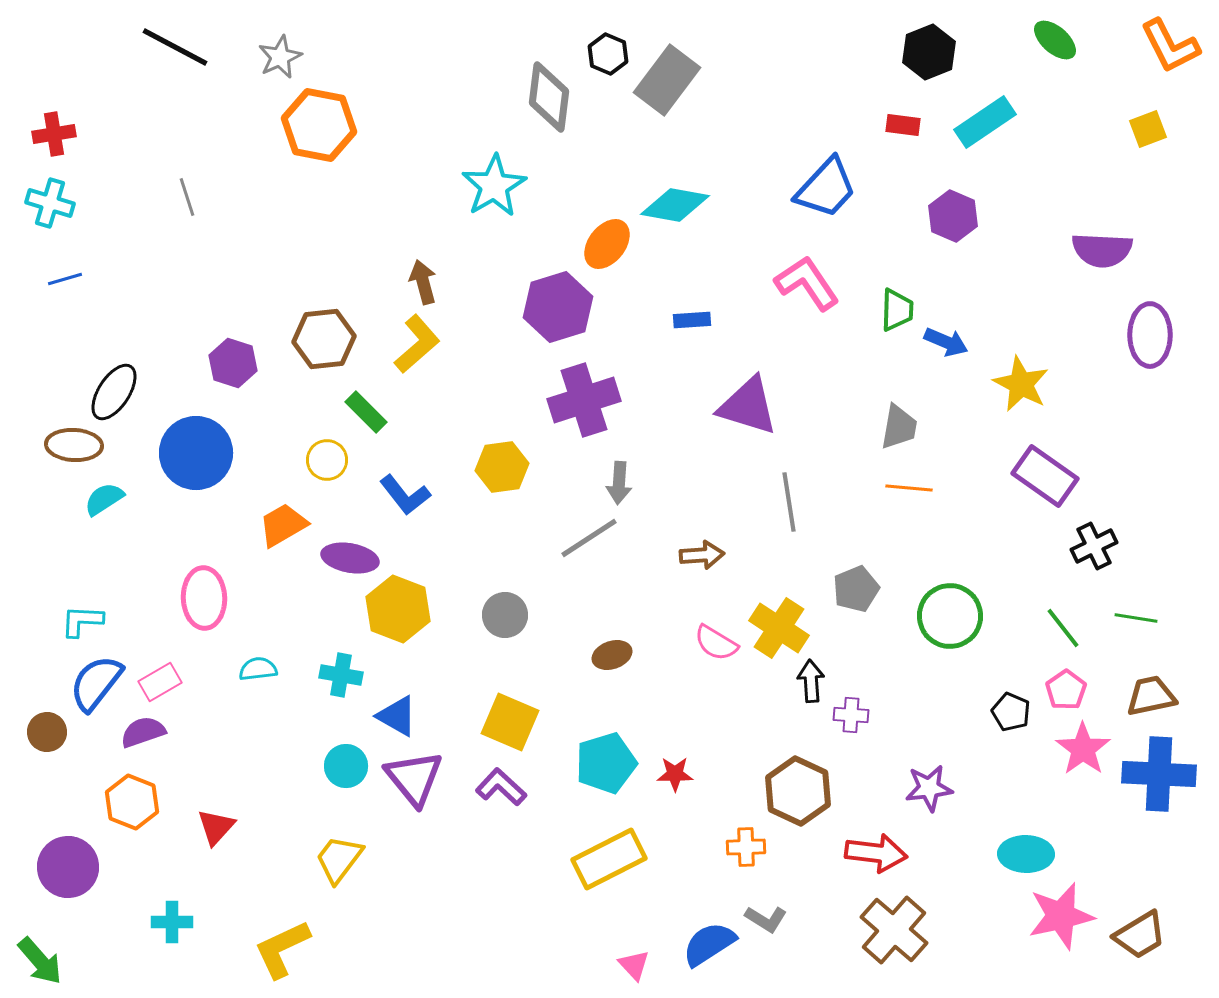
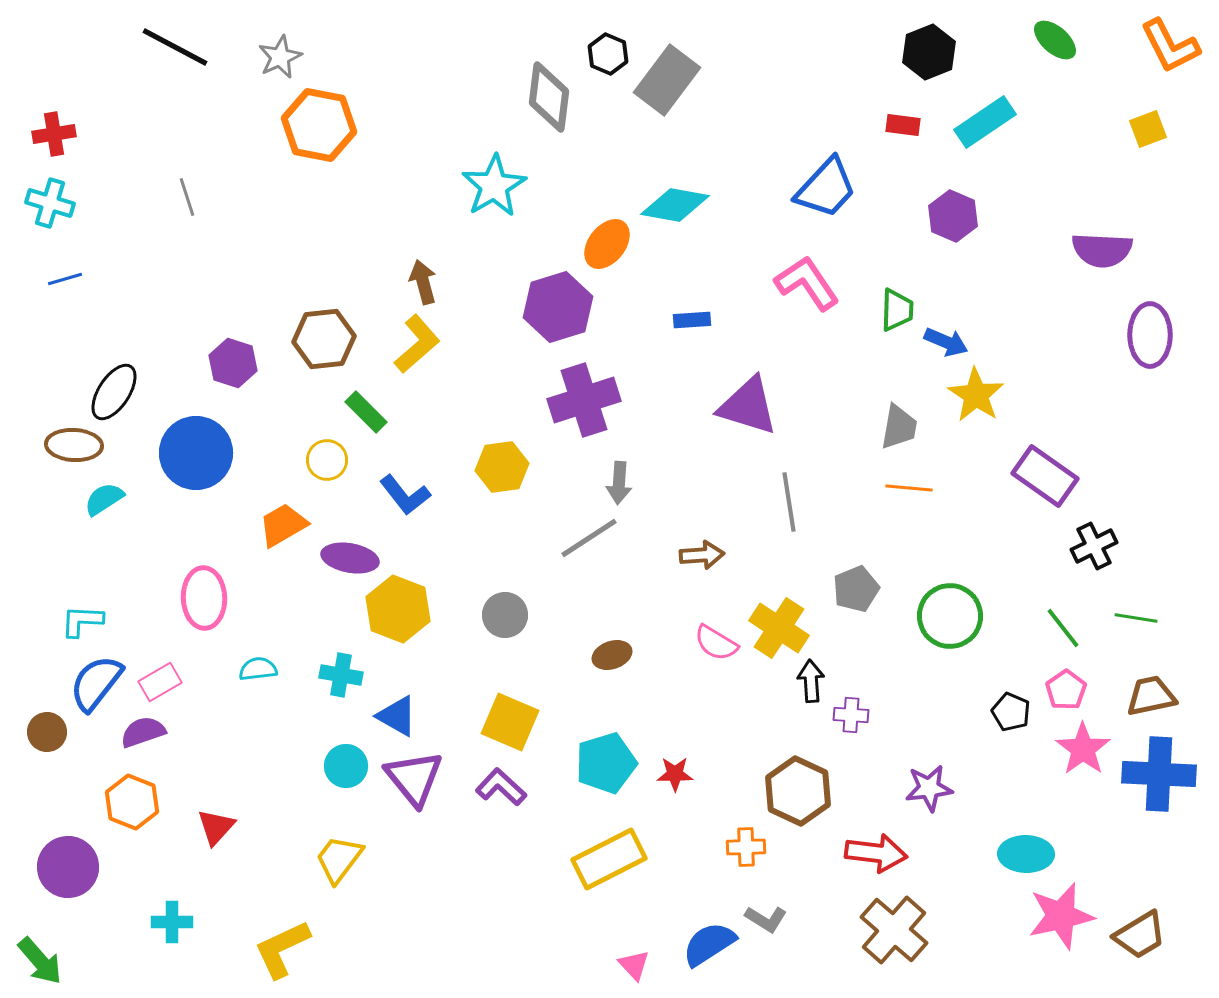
yellow star at (1021, 384): moved 45 px left, 11 px down; rotated 6 degrees clockwise
